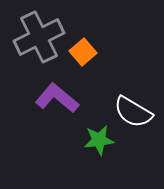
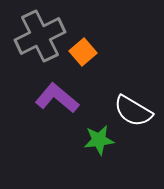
gray cross: moved 1 px right, 1 px up
white semicircle: moved 1 px up
